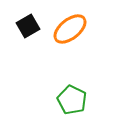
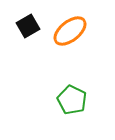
orange ellipse: moved 2 px down
